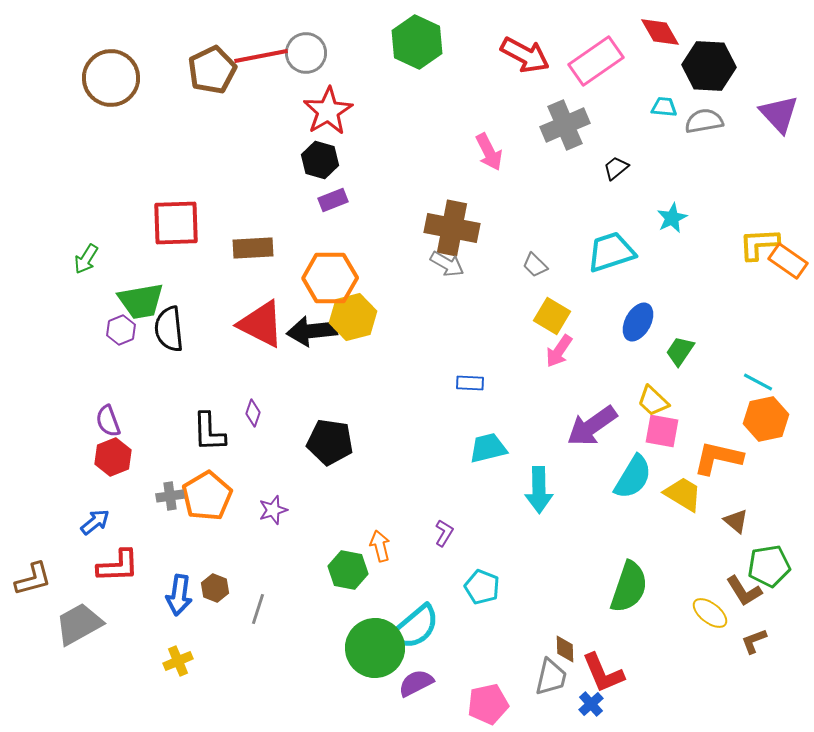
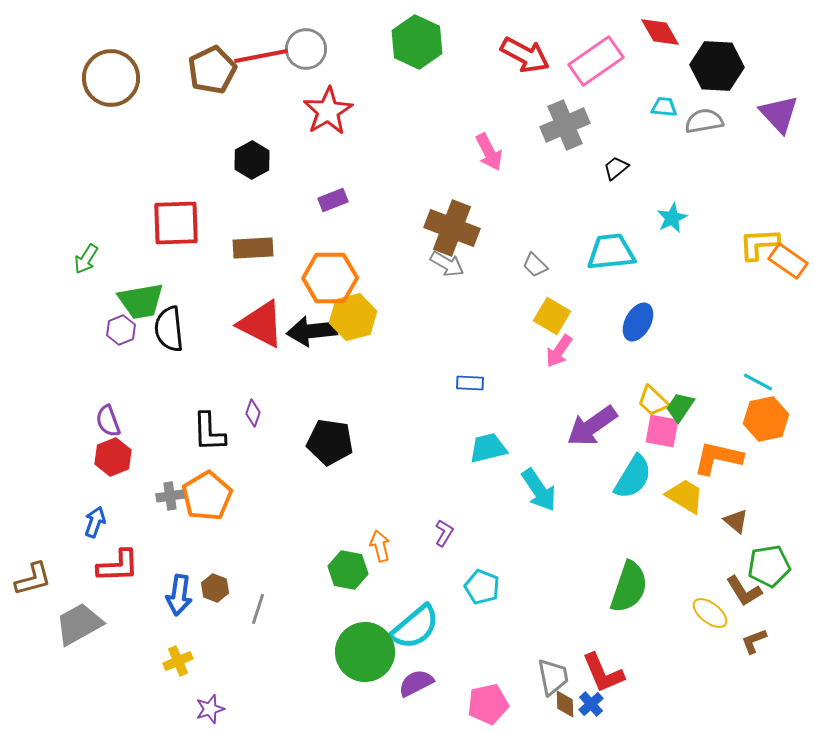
gray circle at (306, 53): moved 4 px up
black hexagon at (709, 66): moved 8 px right
black hexagon at (320, 160): moved 68 px left; rotated 15 degrees clockwise
brown cross at (452, 228): rotated 10 degrees clockwise
cyan trapezoid at (611, 252): rotated 12 degrees clockwise
green trapezoid at (680, 351): moved 56 px down
cyan arrow at (539, 490): rotated 33 degrees counterclockwise
yellow trapezoid at (683, 494): moved 2 px right, 2 px down
purple star at (273, 510): moved 63 px left, 199 px down
blue arrow at (95, 522): rotated 32 degrees counterclockwise
green circle at (375, 648): moved 10 px left, 4 px down
brown diamond at (565, 649): moved 55 px down
gray trapezoid at (551, 677): moved 2 px right; rotated 24 degrees counterclockwise
